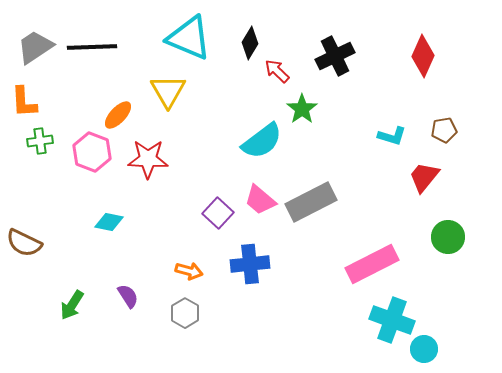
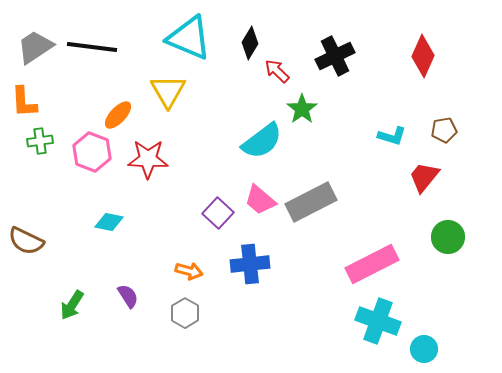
black line: rotated 9 degrees clockwise
brown semicircle: moved 2 px right, 2 px up
cyan cross: moved 14 px left, 1 px down
